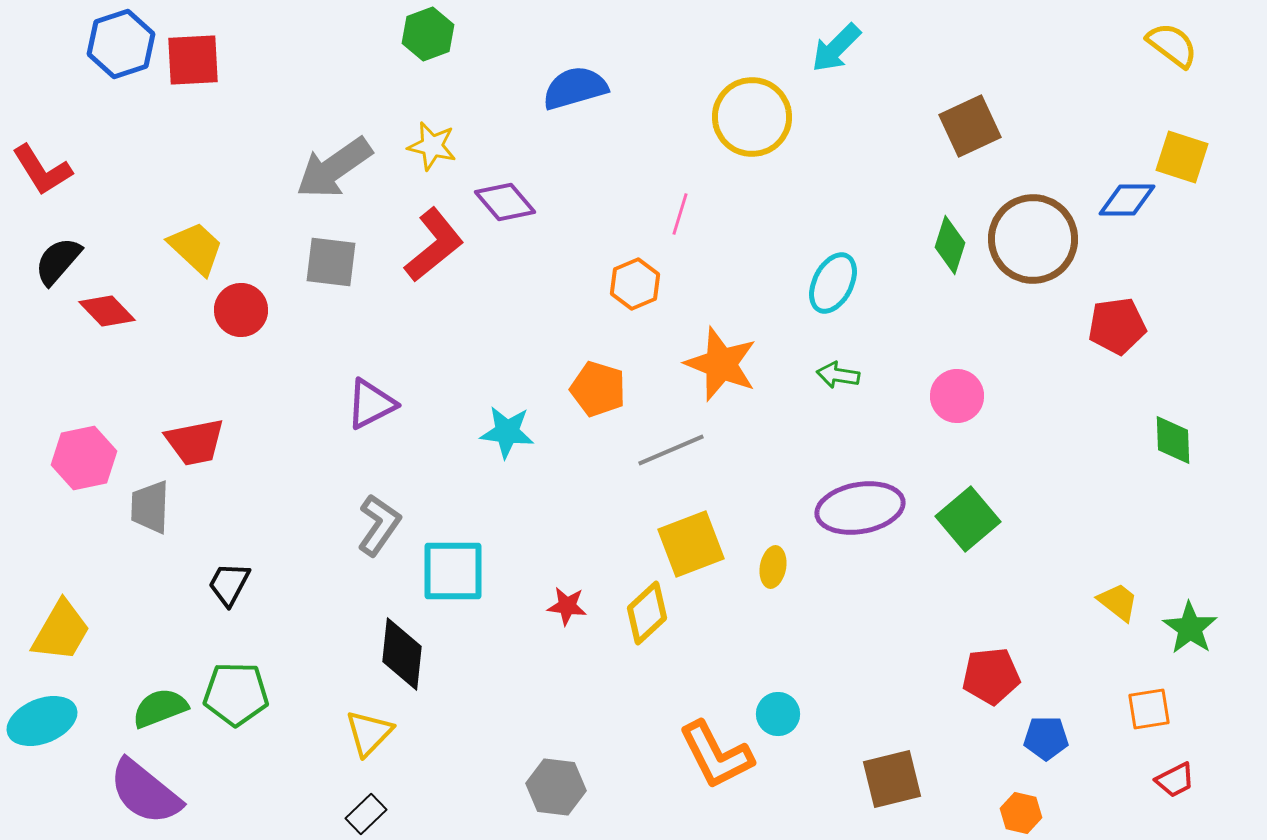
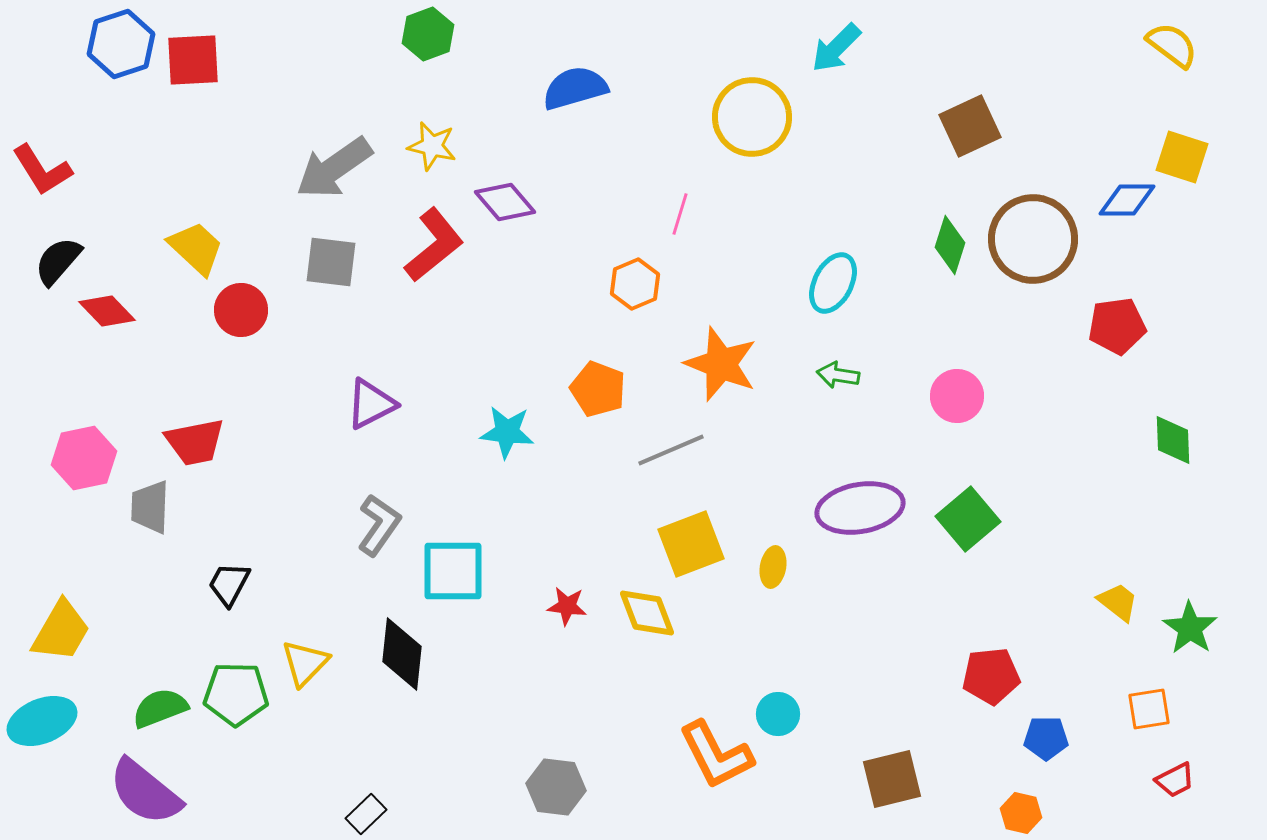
orange pentagon at (598, 389): rotated 4 degrees clockwise
yellow diamond at (647, 613): rotated 68 degrees counterclockwise
yellow triangle at (369, 733): moved 64 px left, 70 px up
